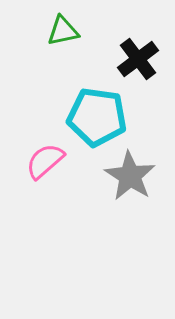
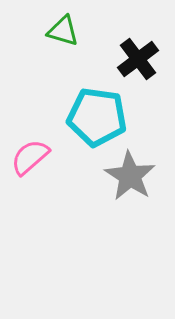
green triangle: rotated 28 degrees clockwise
pink semicircle: moved 15 px left, 4 px up
